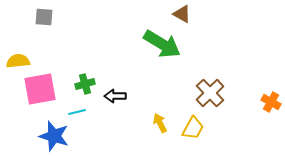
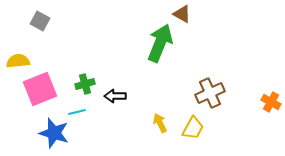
gray square: moved 4 px left, 4 px down; rotated 24 degrees clockwise
green arrow: moved 2 px left, 1 px up; rotated 99 degrees counterclockwise
pink square: rotated 12 degrees counterclockwise
brown cross: rotated 20 degrees clockwise
blue star: moved 3 px up
